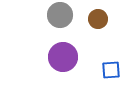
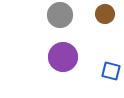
brown circle: moved 7 px right, 5 px up
blue square: moved 1 px down; rotated 18 degrees clockwise
